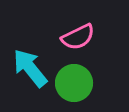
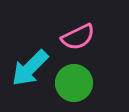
cyan arrow: rotated 96 degrees counterclockwise
